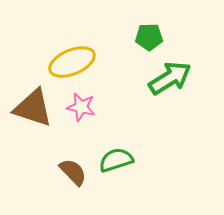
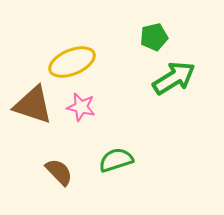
green pentagon: moved 5 px right; rotated 12 degrees counterclockwise
green arrow: moved 4 px right
brown triangle: moved 3 px up
brown semicircle: moved 14 px left
